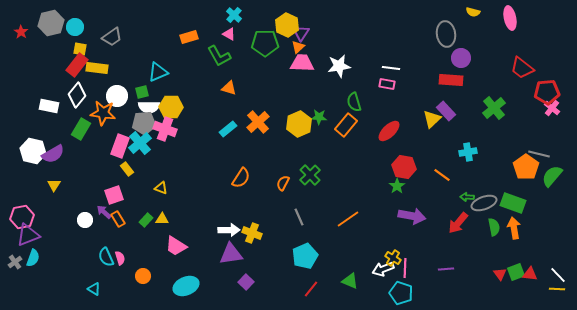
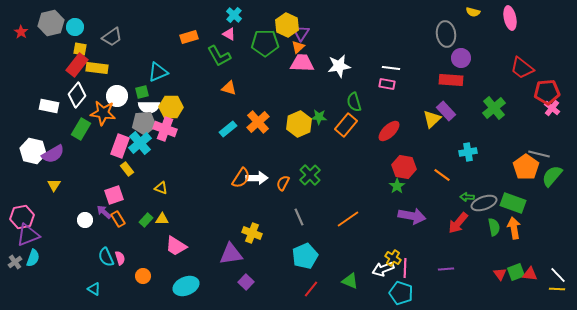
white arrow at (229, 230): moved 28 px right, 52 px up
